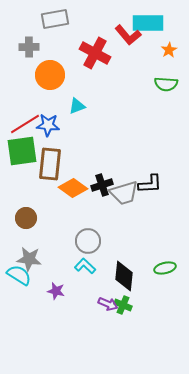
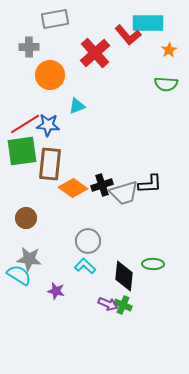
red cross: rotated 20 degrees clockwise
green ellipse: moved 12 px left, 4 px up; rotated 15 degrees clockwise
